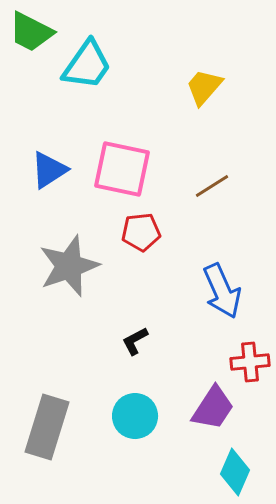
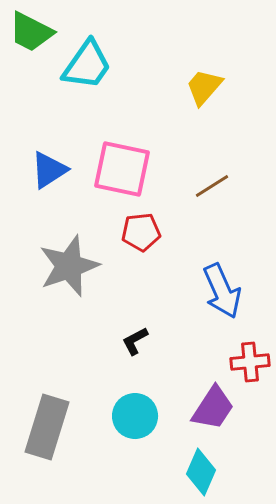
cyan diamond: moved 34 px left
